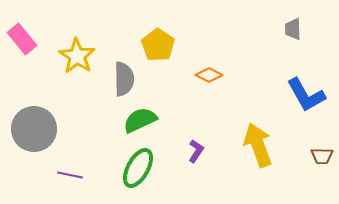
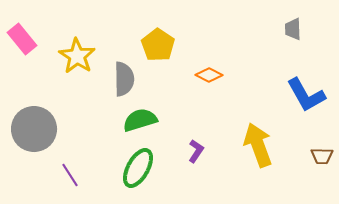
green semicircle: rotated 8 degrees clockwise
purple line: rotated 45 degrees clockwise
